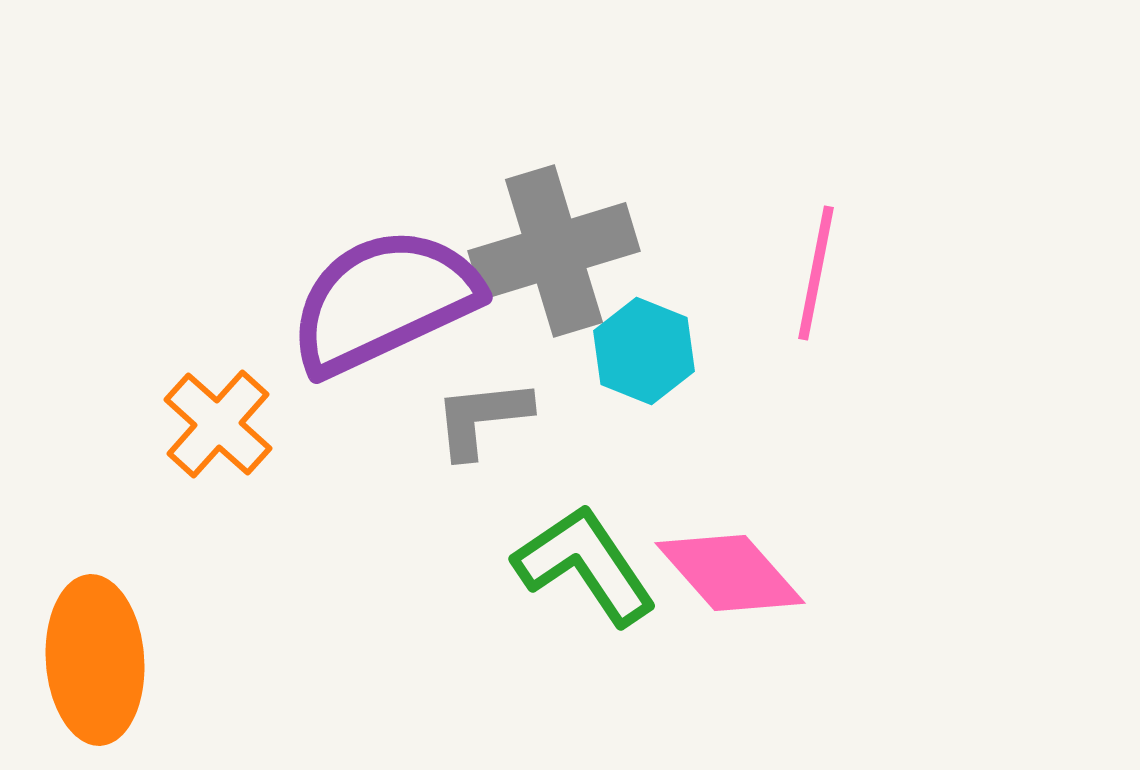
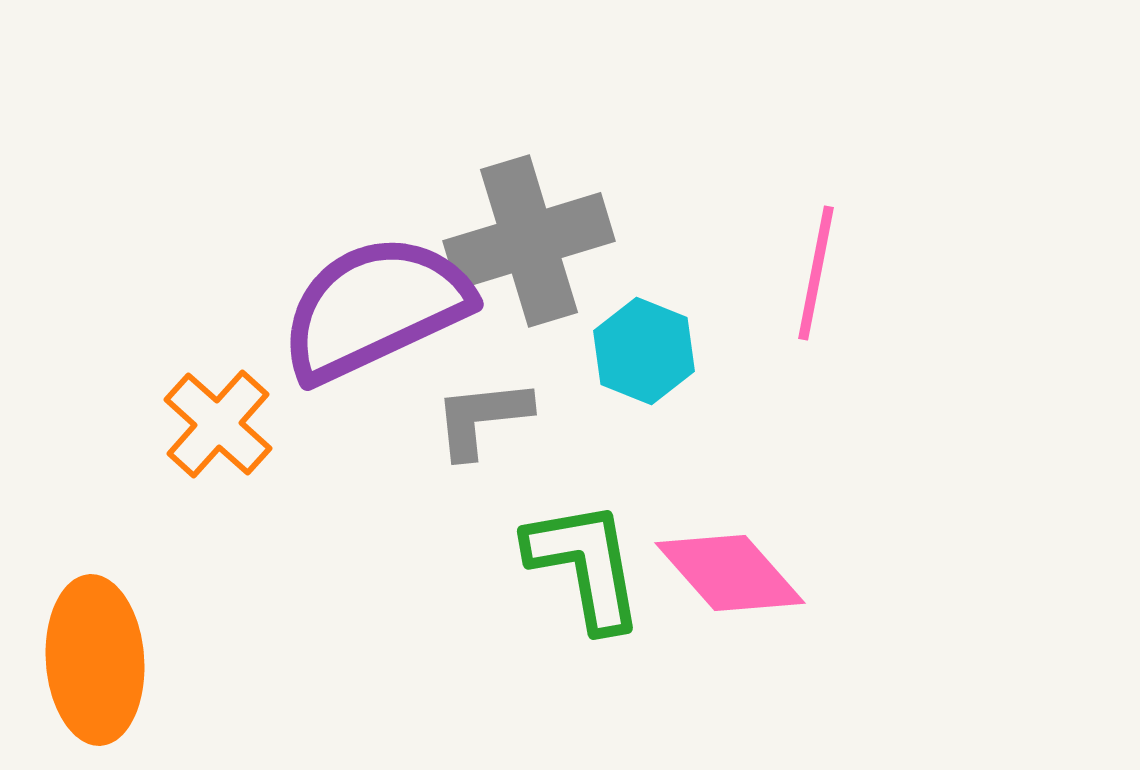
gray cross: moved 25 px left, 10 px up
purple semicircle: moved 9 px left, 7 px down
green L-shape: rotated 24 degrees clockwise
